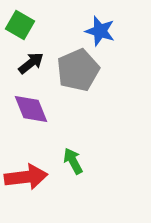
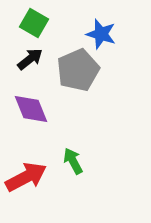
green square: moved 14 px right, 2 px up
blue star: moved 1 px right, 3 px down
black arrow: moved 1 px left, 4 px up
red arrow: rotated 21 degrees counterclockwise
